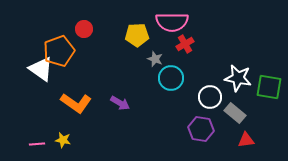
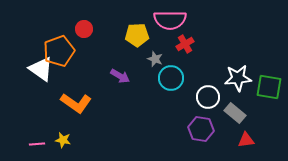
pink semicircle: moved 2 px left, 2 px up
white star: rotated 16 degrees counterclockwise
white circle: moved 2 px left
purple arrow: moved 27 px up
